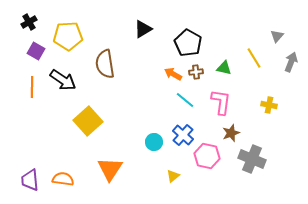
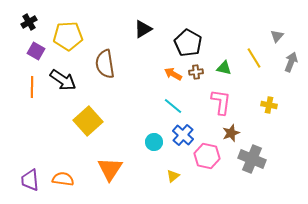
cyan line: moved 12 px left, 6 px down
